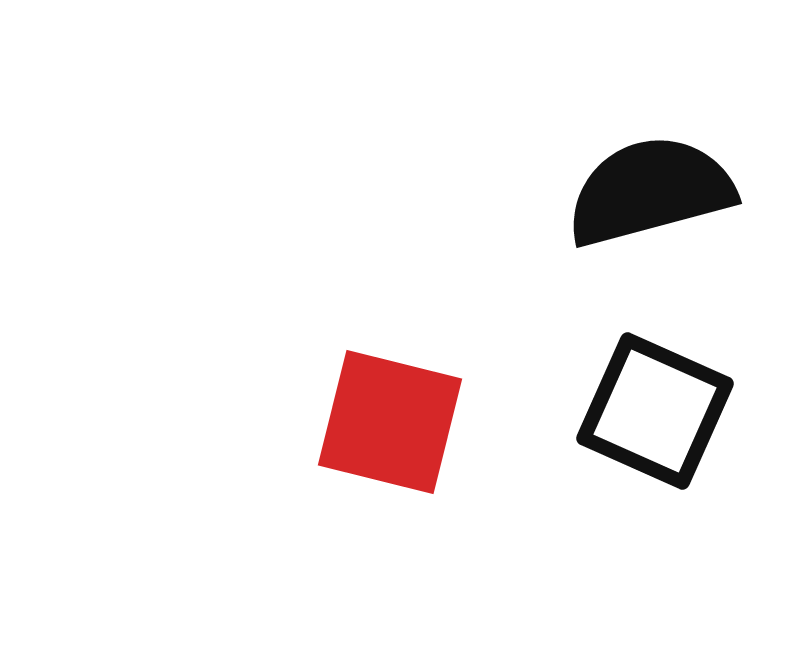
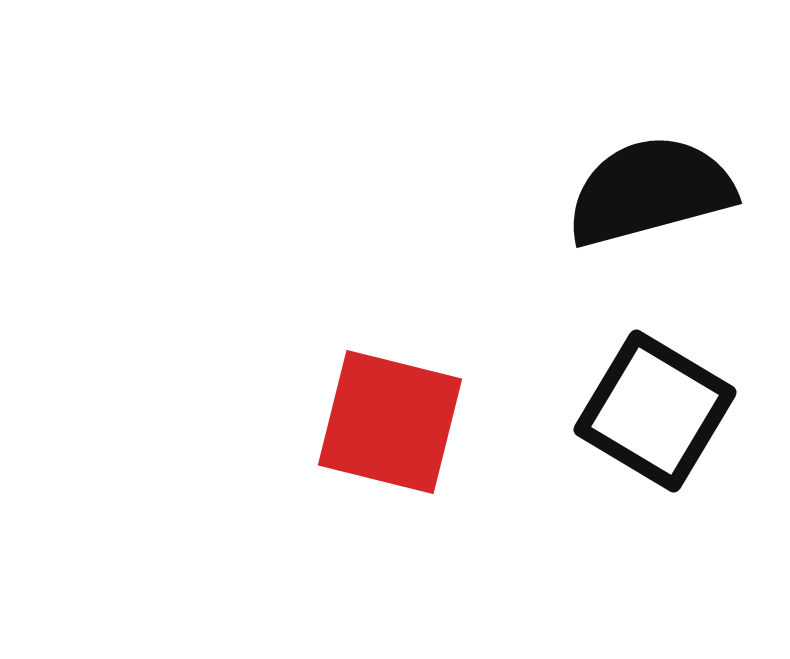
black square: rotated 7 degrees clockwise
